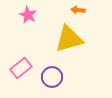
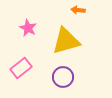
pink star: moved 13 px down
yellow triangle: moved 3 px left, 2 px down
purple circle: moved 11 px right
